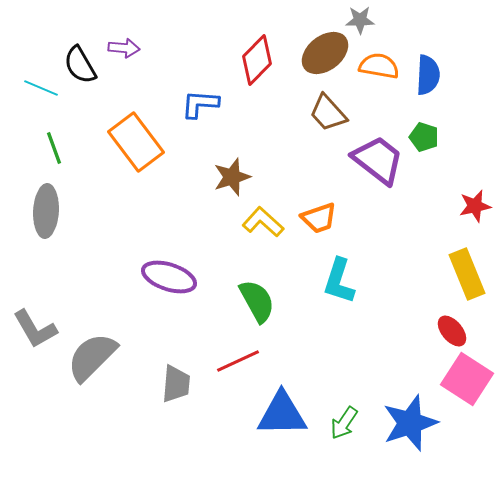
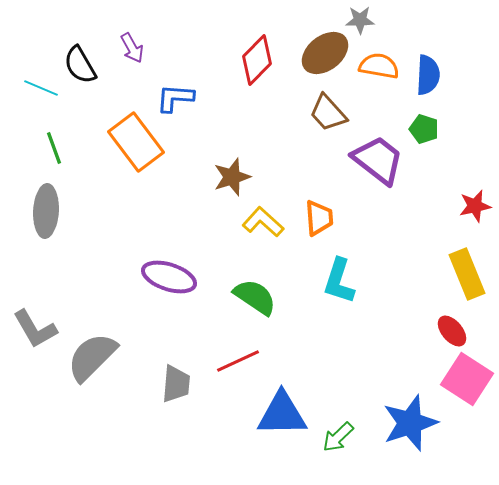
purple arrow: moved 8 px right; rotated 56 degrees clockwise
blue L-shape: moved 25 px left, 6 px up
green pentagon: moved 8 px up
orange trapezoid: rotated 75 degrees counterclockwise
green semicircle: moved 2 px left, 4 px up; rotated 27 degrees counterclockwise
green arrow: moved 6 px left, 14 px down; rotated 12 degrees clockwise
